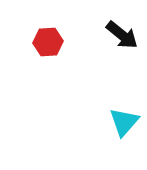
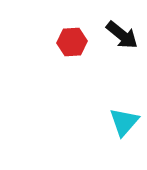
red hexagon: moved 24 px right
